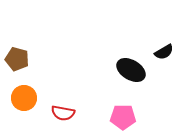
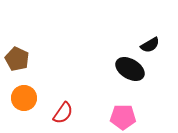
black semicircle: moved 14 px left, 7 px up
brown pentagon: rotated 10 degrees clockwise
black ellipse: moved 1 px left, 1 px up
red semicircle: rotated 65 degrees counterclockwise
